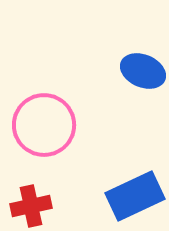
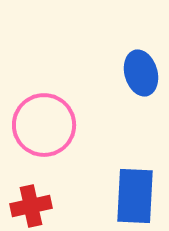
blue ellipse: moved 2 px left, 2 px down; rotated 51 degrees clockwise
blue rectangle: rotated 62 degrees counterclockwise
